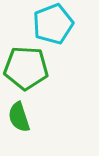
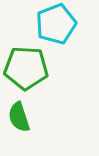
cyan pentagon: moved 3 px right
